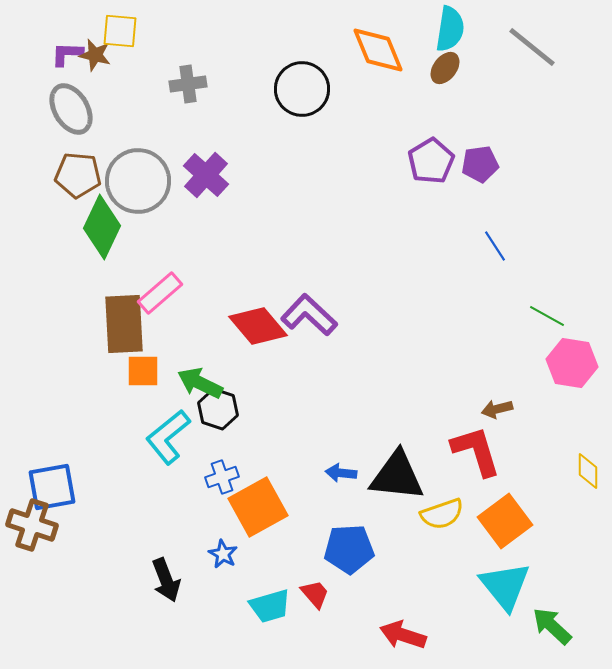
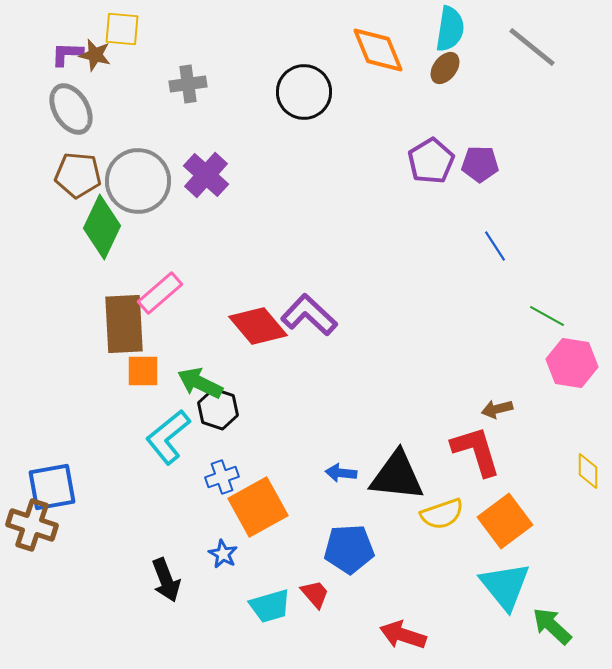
yellow square at (120, 31): moved 2 px right, 2 px up
black circle at (302, 89): moved 2 px right, 3 px down
purple pentagon at (480, 164): rotated 9 degrees clockwise
